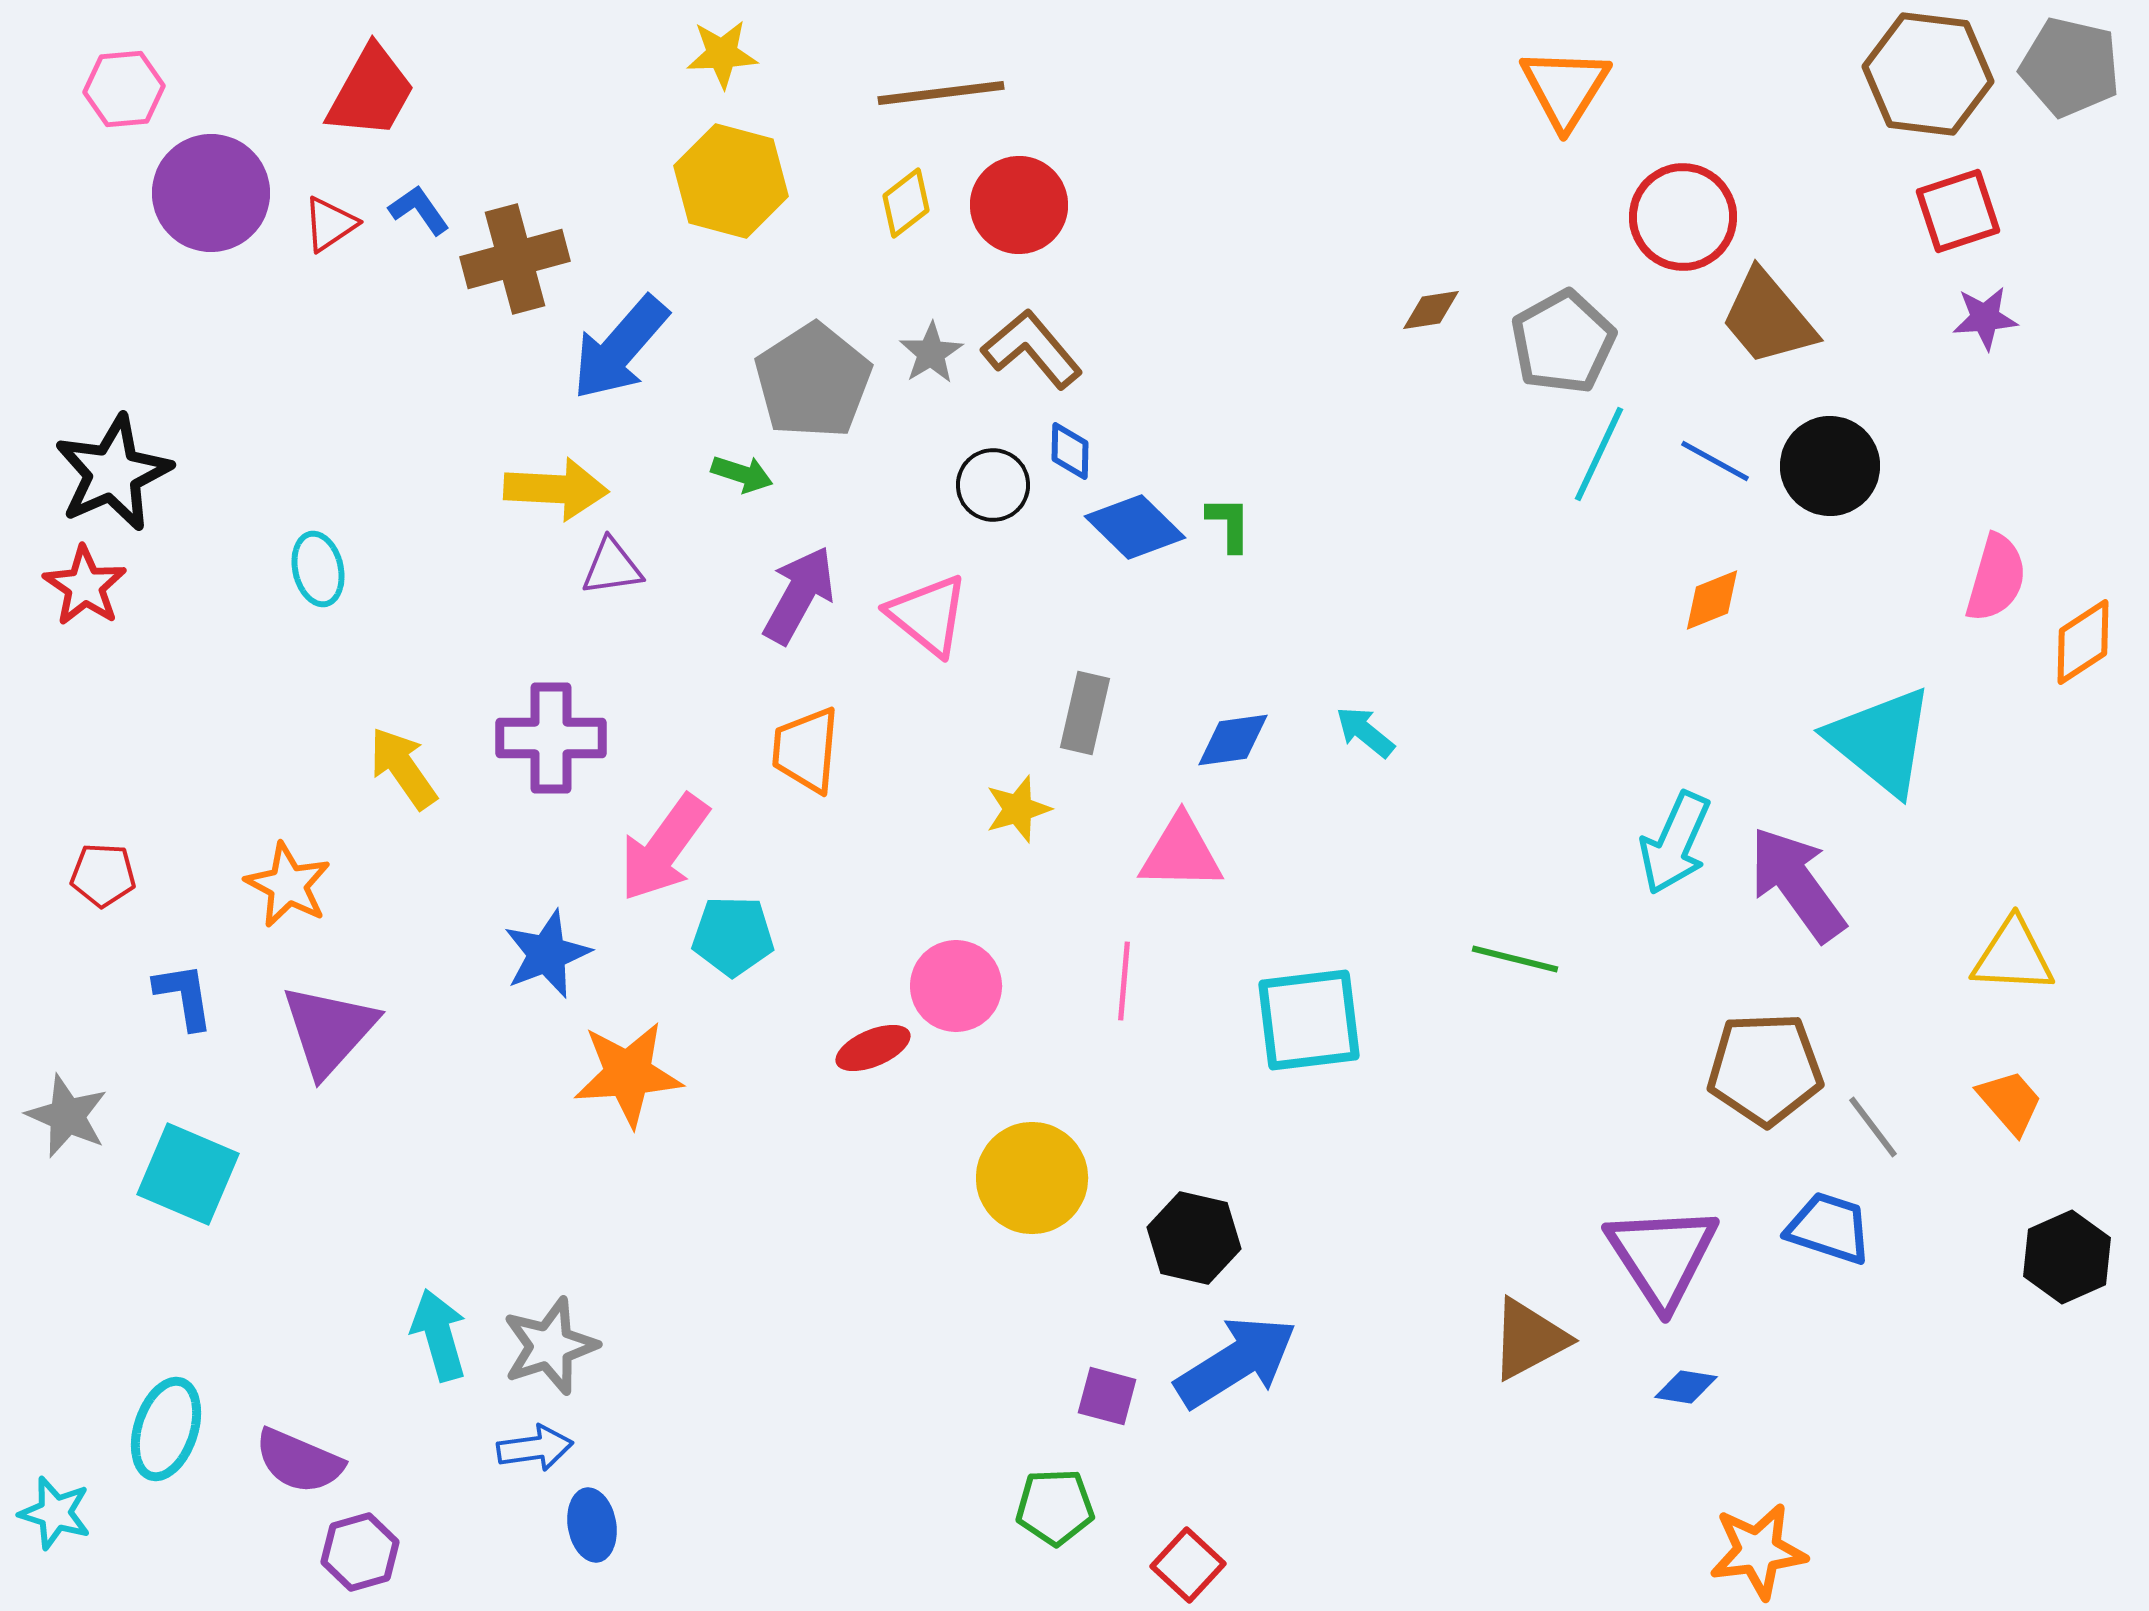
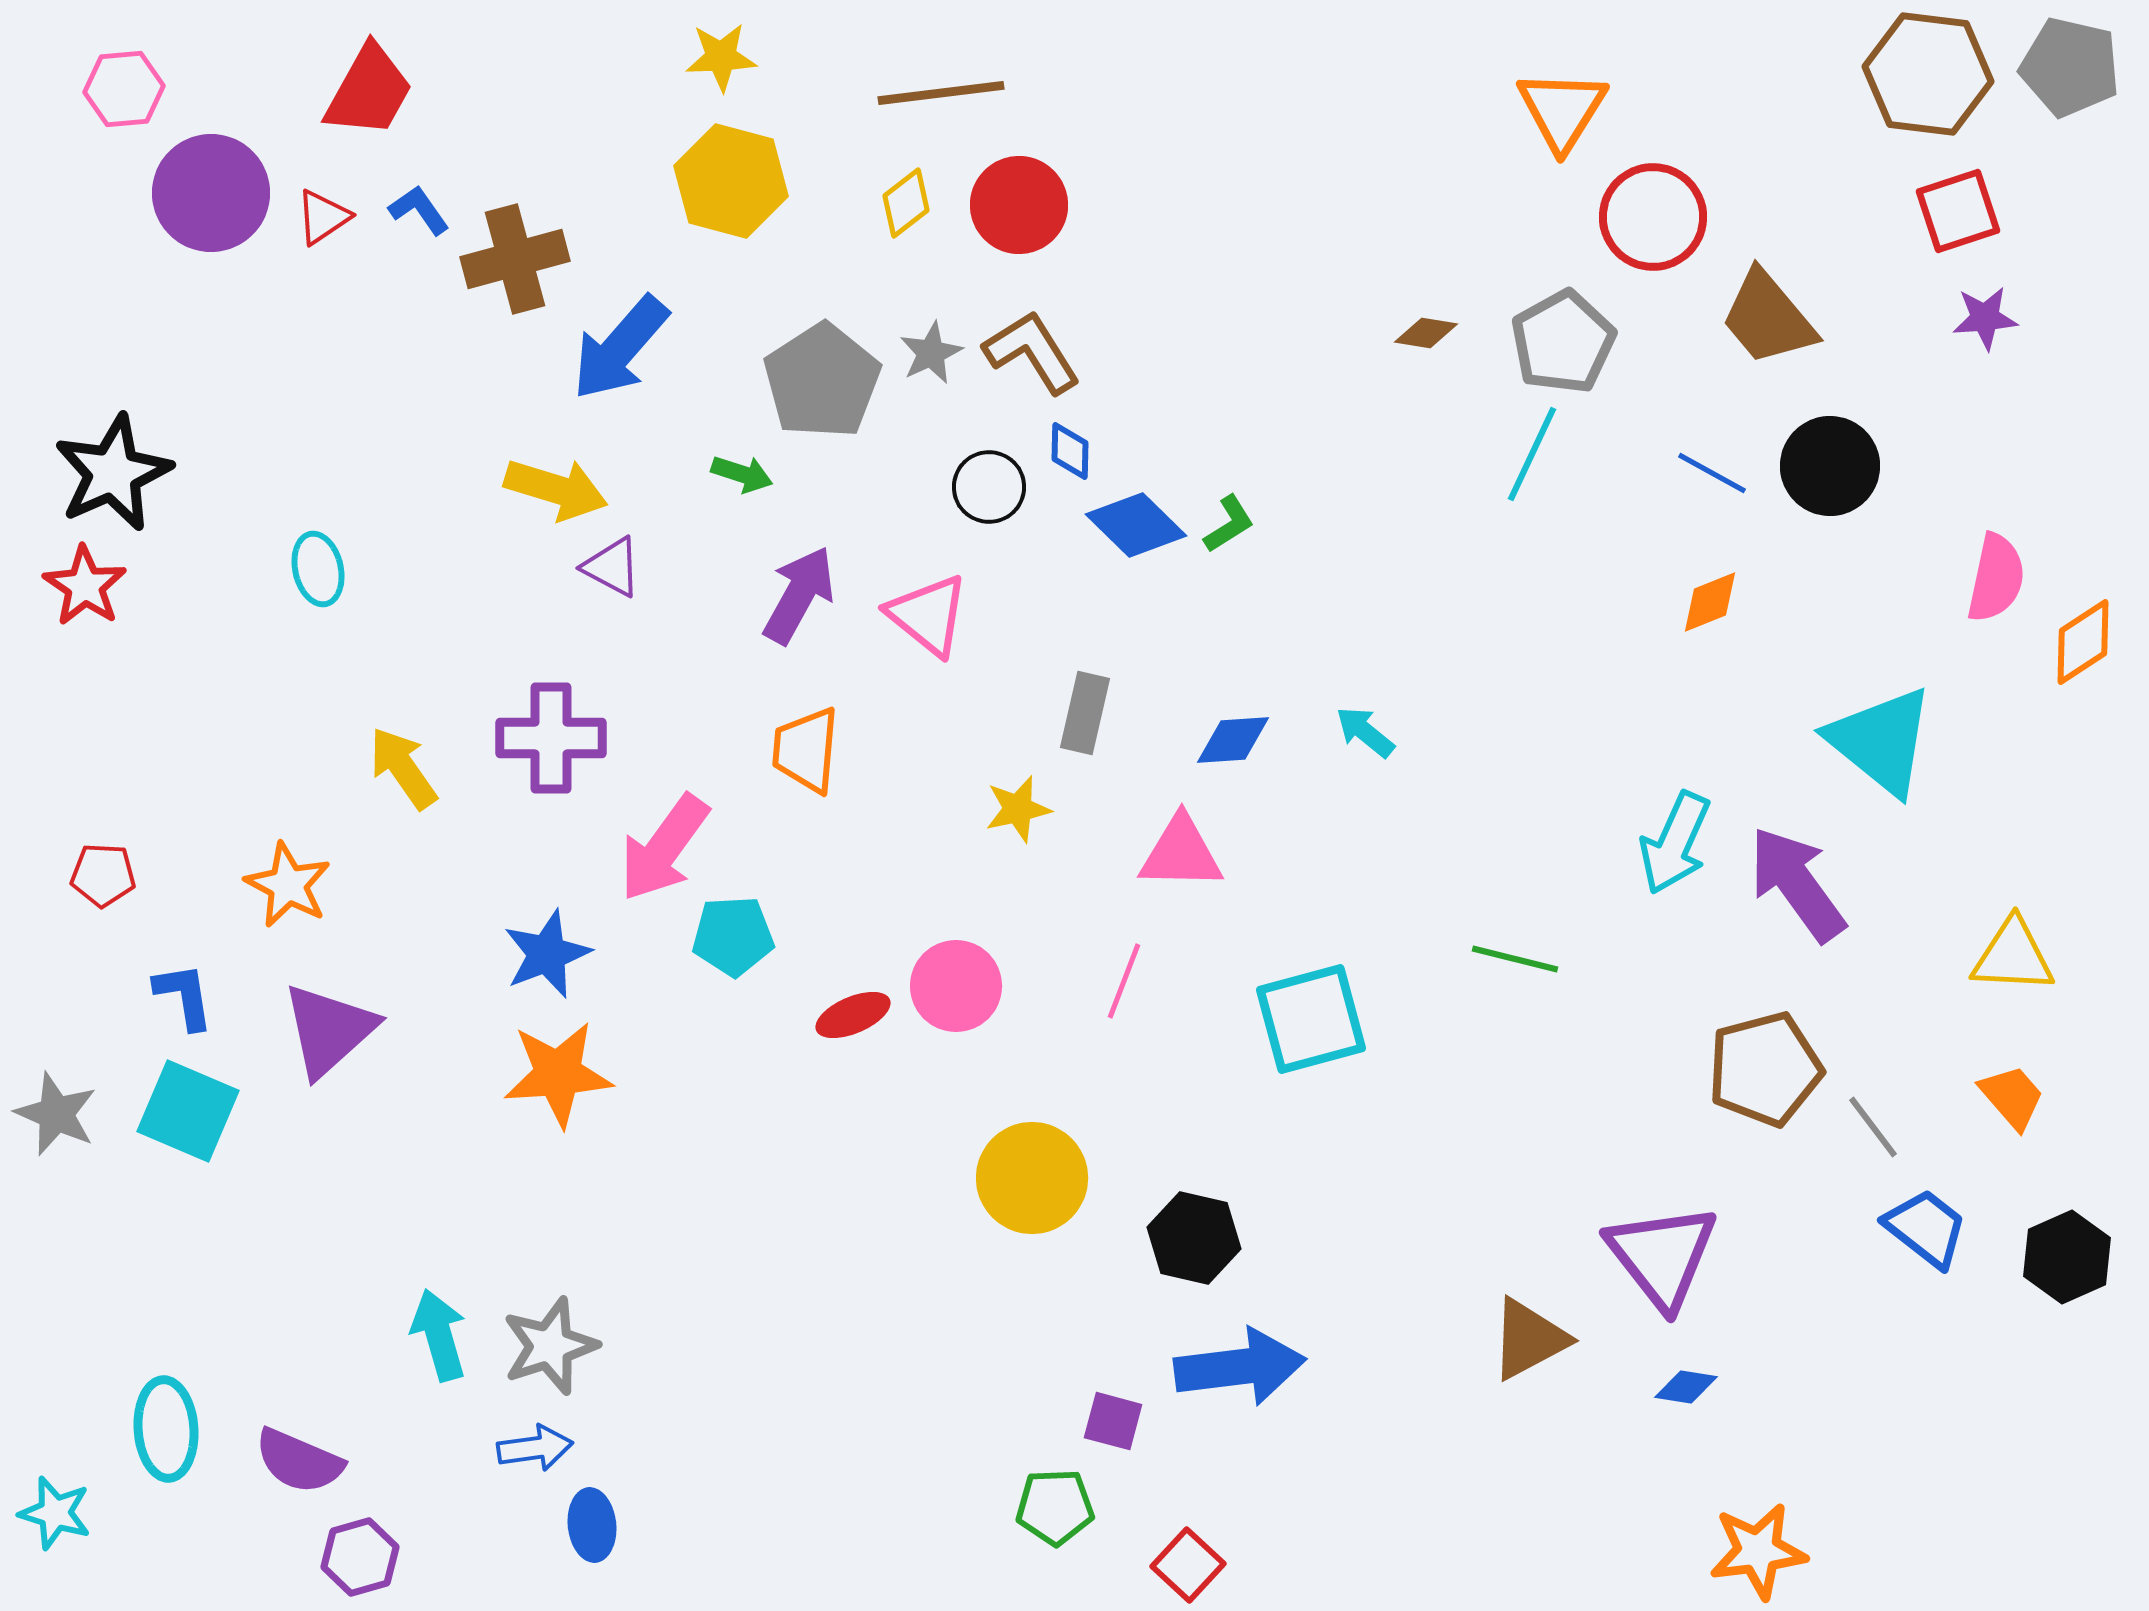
yellow star at (722, 54): moved 1 px left, 3 px down
orange triangle at (1565, 88): moved 3 px left, 22 px down
red trapezoid at (371, 92): moved 2 px left, 1 px up
red circle at (1683, 217): moved 30 px left
red triangle at (330, 224): moved 7 px left, 7 px up
brown diamond at (1431, 310): moved 5 px left, 23 px down; rotated 18 degrees clockwise
brown L-shape at (1032, 349): moved 3 px down; rotated 8 degrees clockwise
gray star at (931, 353): rotated 6 degrees clockwise
gray pentagon at (813, 381): moved 9 px right
cyan line at (1599, 454): moved 67 px left
blue line at (1715, 461): moved 3 px left, 12 px down
black circle at (993, 485): moved 4 px left, 2 px down
yellow arrow at (556, 489): rotated 14 degrees clockwise
green L-shape at (1229, 524): rotated 58 degrees clockwise
blue diamond at (1135, 527): moved 1 px right, 2 px up
purple triangle at (612, 567): rotated 36 degrees clockwise
pink semicircle at (1996, 578): rotated 4 degrees counterclockwise
orange diamond at (1712, 600): moved 2 px left, 2 px down
blue diamond at (1233, 740): rotated 4 degrees clockwise
yellow star at (1018, 809): rotated 4 degrees clockwise
cyan pentagon at (733, 936): rotated 4 degrees counterclockwise
pink line at (1124, 981): rotated 16 degrees clockwise
cyan square at (1309, 1020): moved 2 px right, 1 px up; rotated 8 degrees counterclockwise
purple triangle at (329, 1030): rotated 6 degrees clockwise
red ellipse at (873, 1048): moved 20 px left, 33 px up
brown pentagon at (1765, 1069): rotated 13 degrees counterclockwise
orange star at (628, 1074): moved 70 px left
orange trapezoid at (2010, 1102): moved 2 px right, 5 px up
gray star at (67, 1116): moved 11 px left, 2 px up
cyan square at (188, 1174): moved 63 px up
blue trapezoid at (1829, 1228): moved 97 px right; rotated 20 degrees clockwise
purple triangle at (1662, 1256): rotated 5 degrees counterclockwise
blue arrow at (1236, 1362): moved 4 px right, 5 px down; rotated 25 degrees clockwise
purple square at (1107, 1396): moved 6 px right, 25 px down
cyan ellipse at (166, 1429): rotated 22 degrees counterclockwise
blue ellipse at (592, 1525): rotated 4 degrees clockwise
purple hexagon at (360, 1552): moved 5 px down
